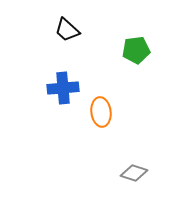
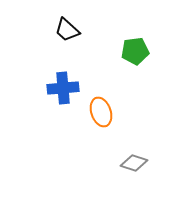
green pentagon: moved 1 px left, 1 px down
orange ellipse: rotated 12 degrees counterclockwise
gray diamond: moved 10 px up
